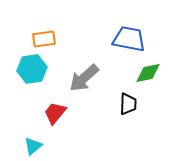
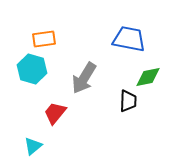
cyan hexagon: rotated 24 degrees clockwise
green diamond: moved 4 px down
gray arrow: rotated 16 degrees counterclockwise
black trapezoid: moved 3 px up
